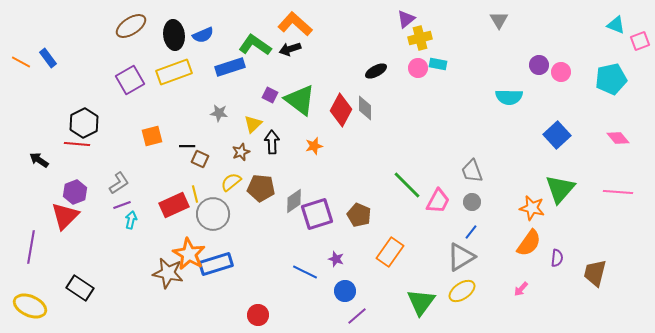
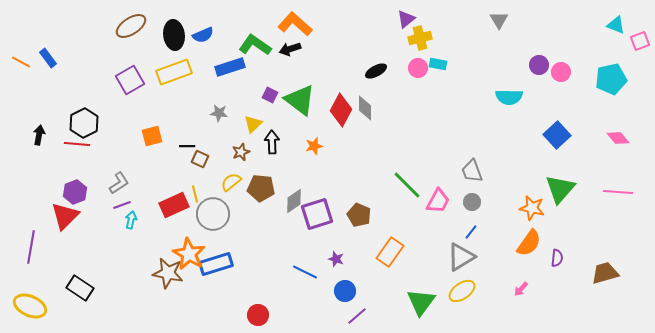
black arrow at (39, 160): moved 25 px up; rotated 66 degrees clockwise
brown trapezoid at (595, 273): moved 10 px right; rotated 60 degrees clockwise
